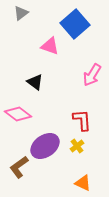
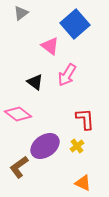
pink triangle: rotated 18 degrees clockwise
pink arrow: moved 25 px left
red L-shape: moved 3 px right, 1 px up
